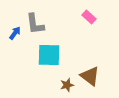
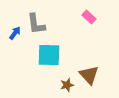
gray L-shape: moved 1 px right
brown triangle: moved 1 px left, 1 px up; rotated 10 degrees clockwise
